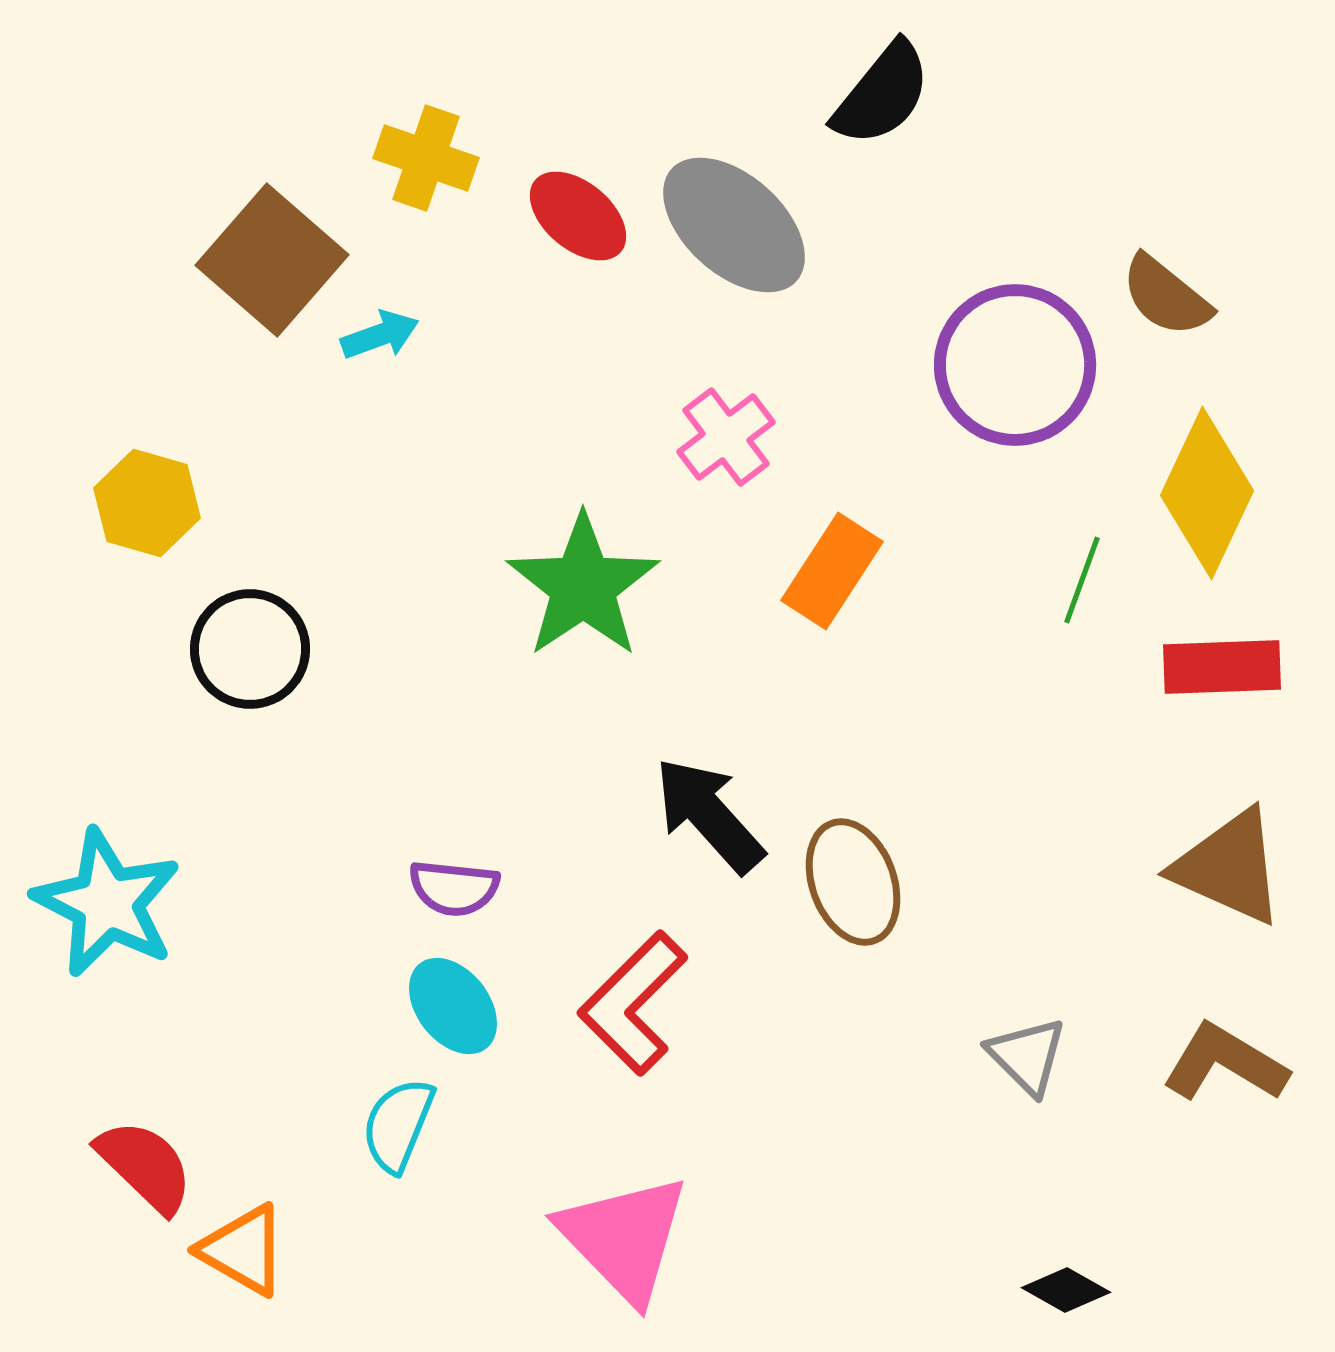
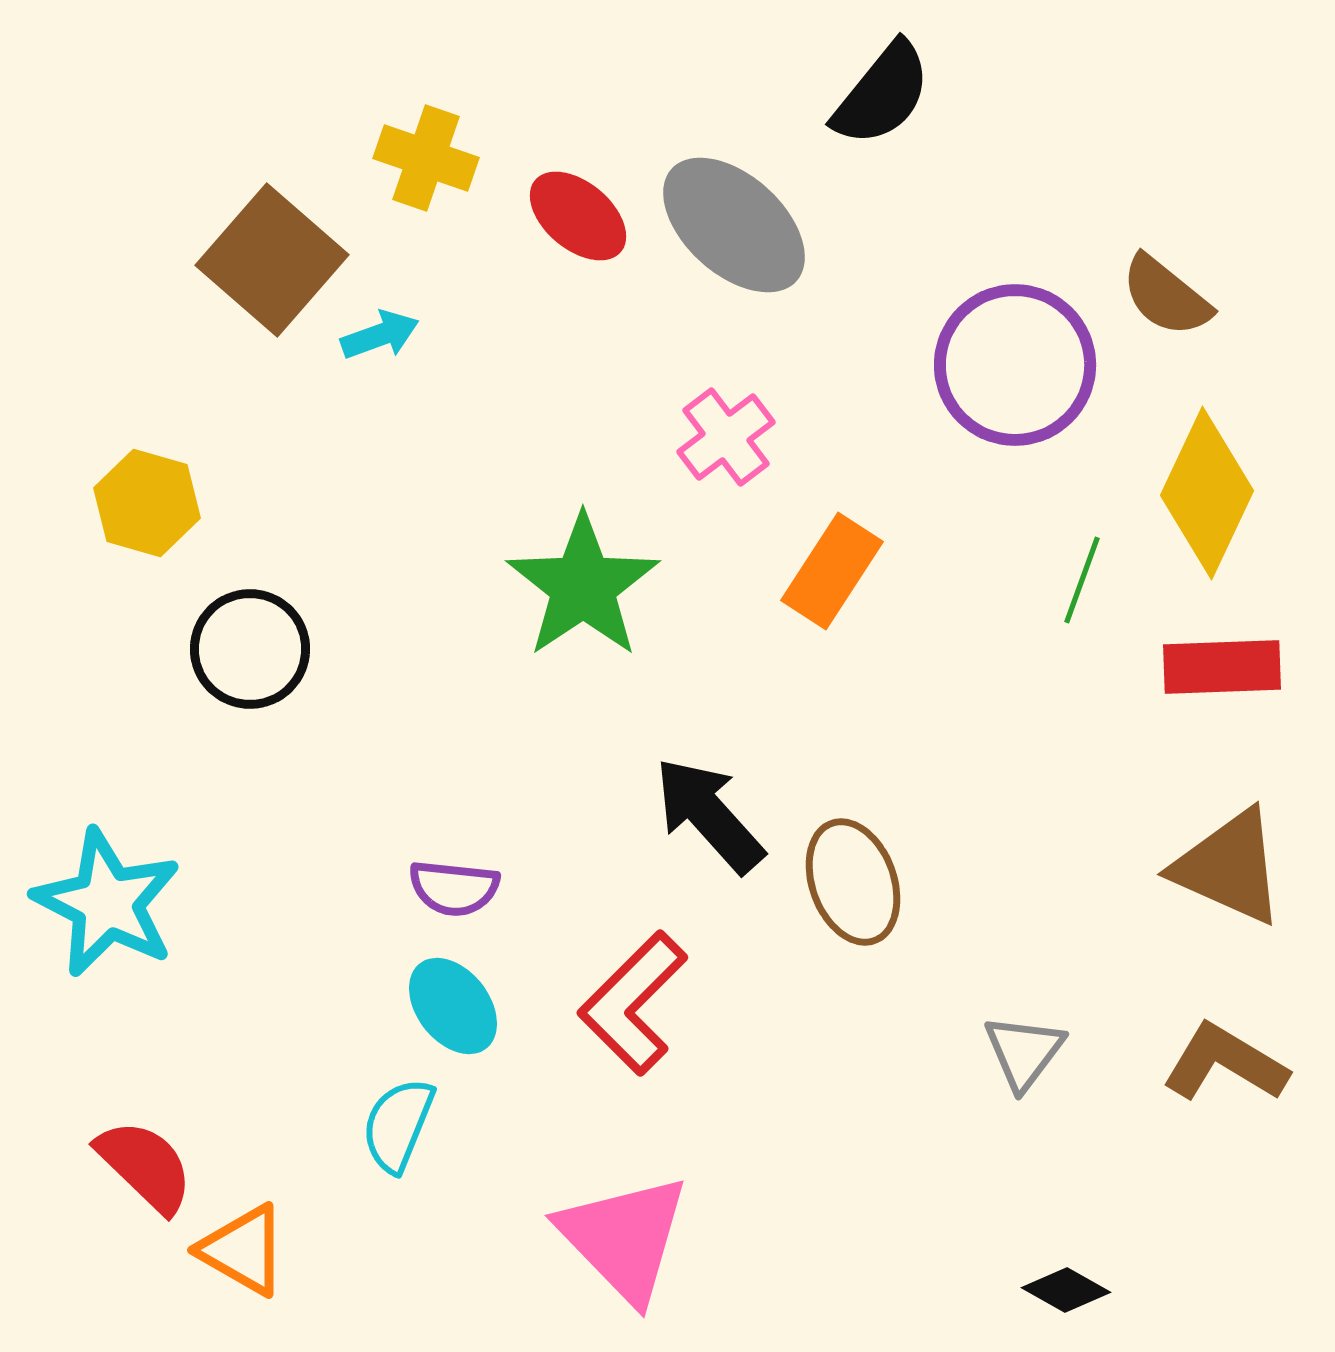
gray triangle: moved 3 px left, 4 px up; rotated 22 degrees clockwise
